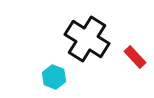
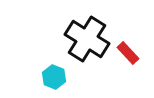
red rectangle: moved 7 px left, 4 px up
